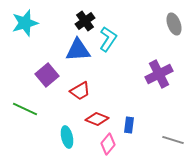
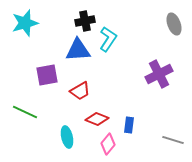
black cross: rotated 24 degrees clockwise
purple square: rotated 30 degrees clockwise
green line: moved 3 px down
